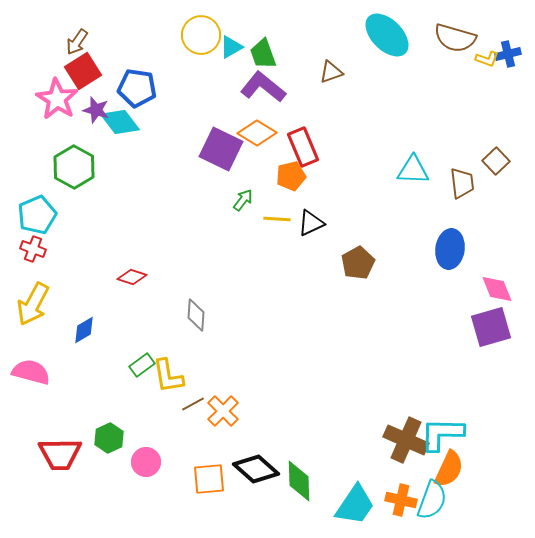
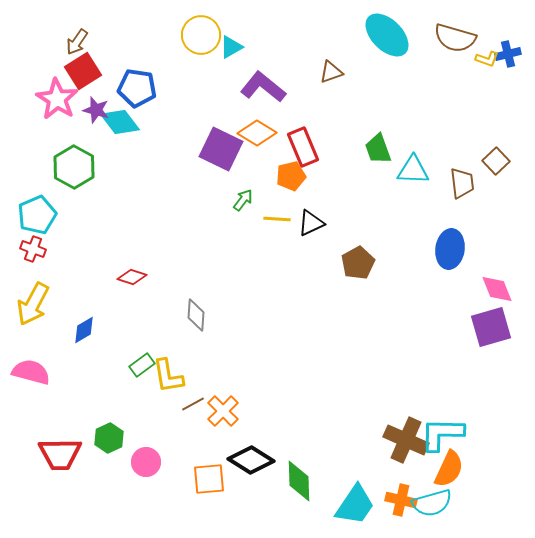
green trapezoid at (263, 54): moved 115 px right, 95 px down
black diamond at (256, 469): moved 5 px left, 9 px up; rotated 9 degrees counterclockwise
cyan semicircle at (432, 500): moved 3 px down; rotated 54 degrees clockwise
